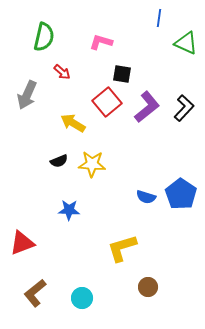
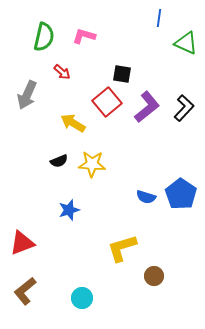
pink L-shape: moved 17 px left, 6 px up
blue star: rotated 20 degrees counterclockwise
brown circle: moved 6 px right, 11 px up
brown L-shape: moved 10 px left, 2 px up
